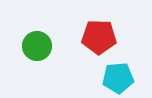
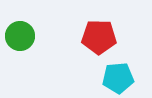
green circle: moved 17 px left, 10 px up
